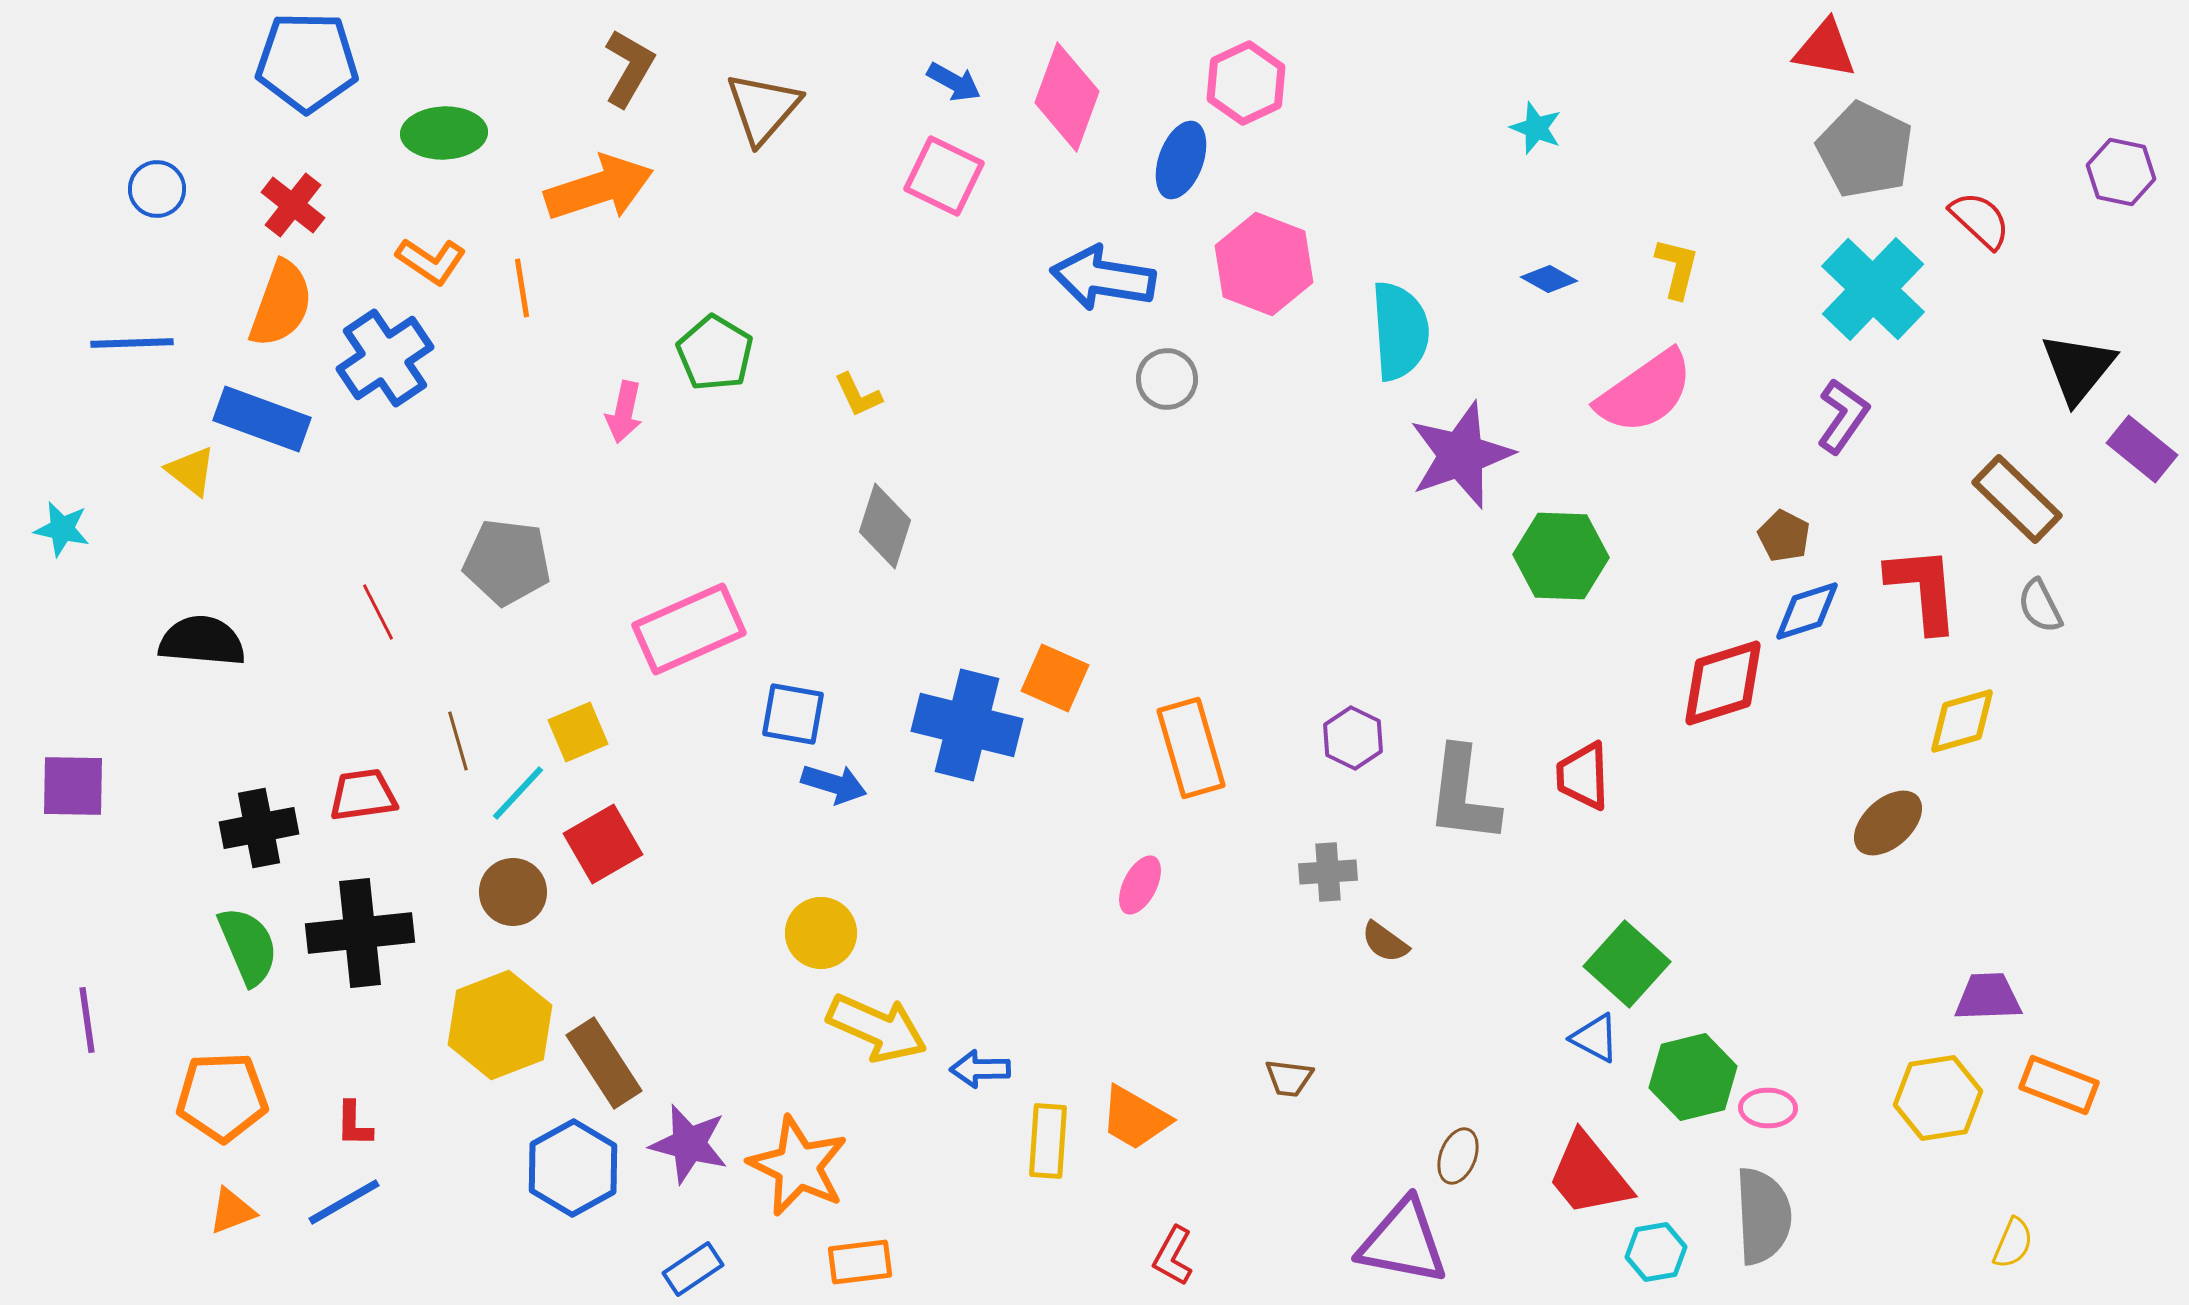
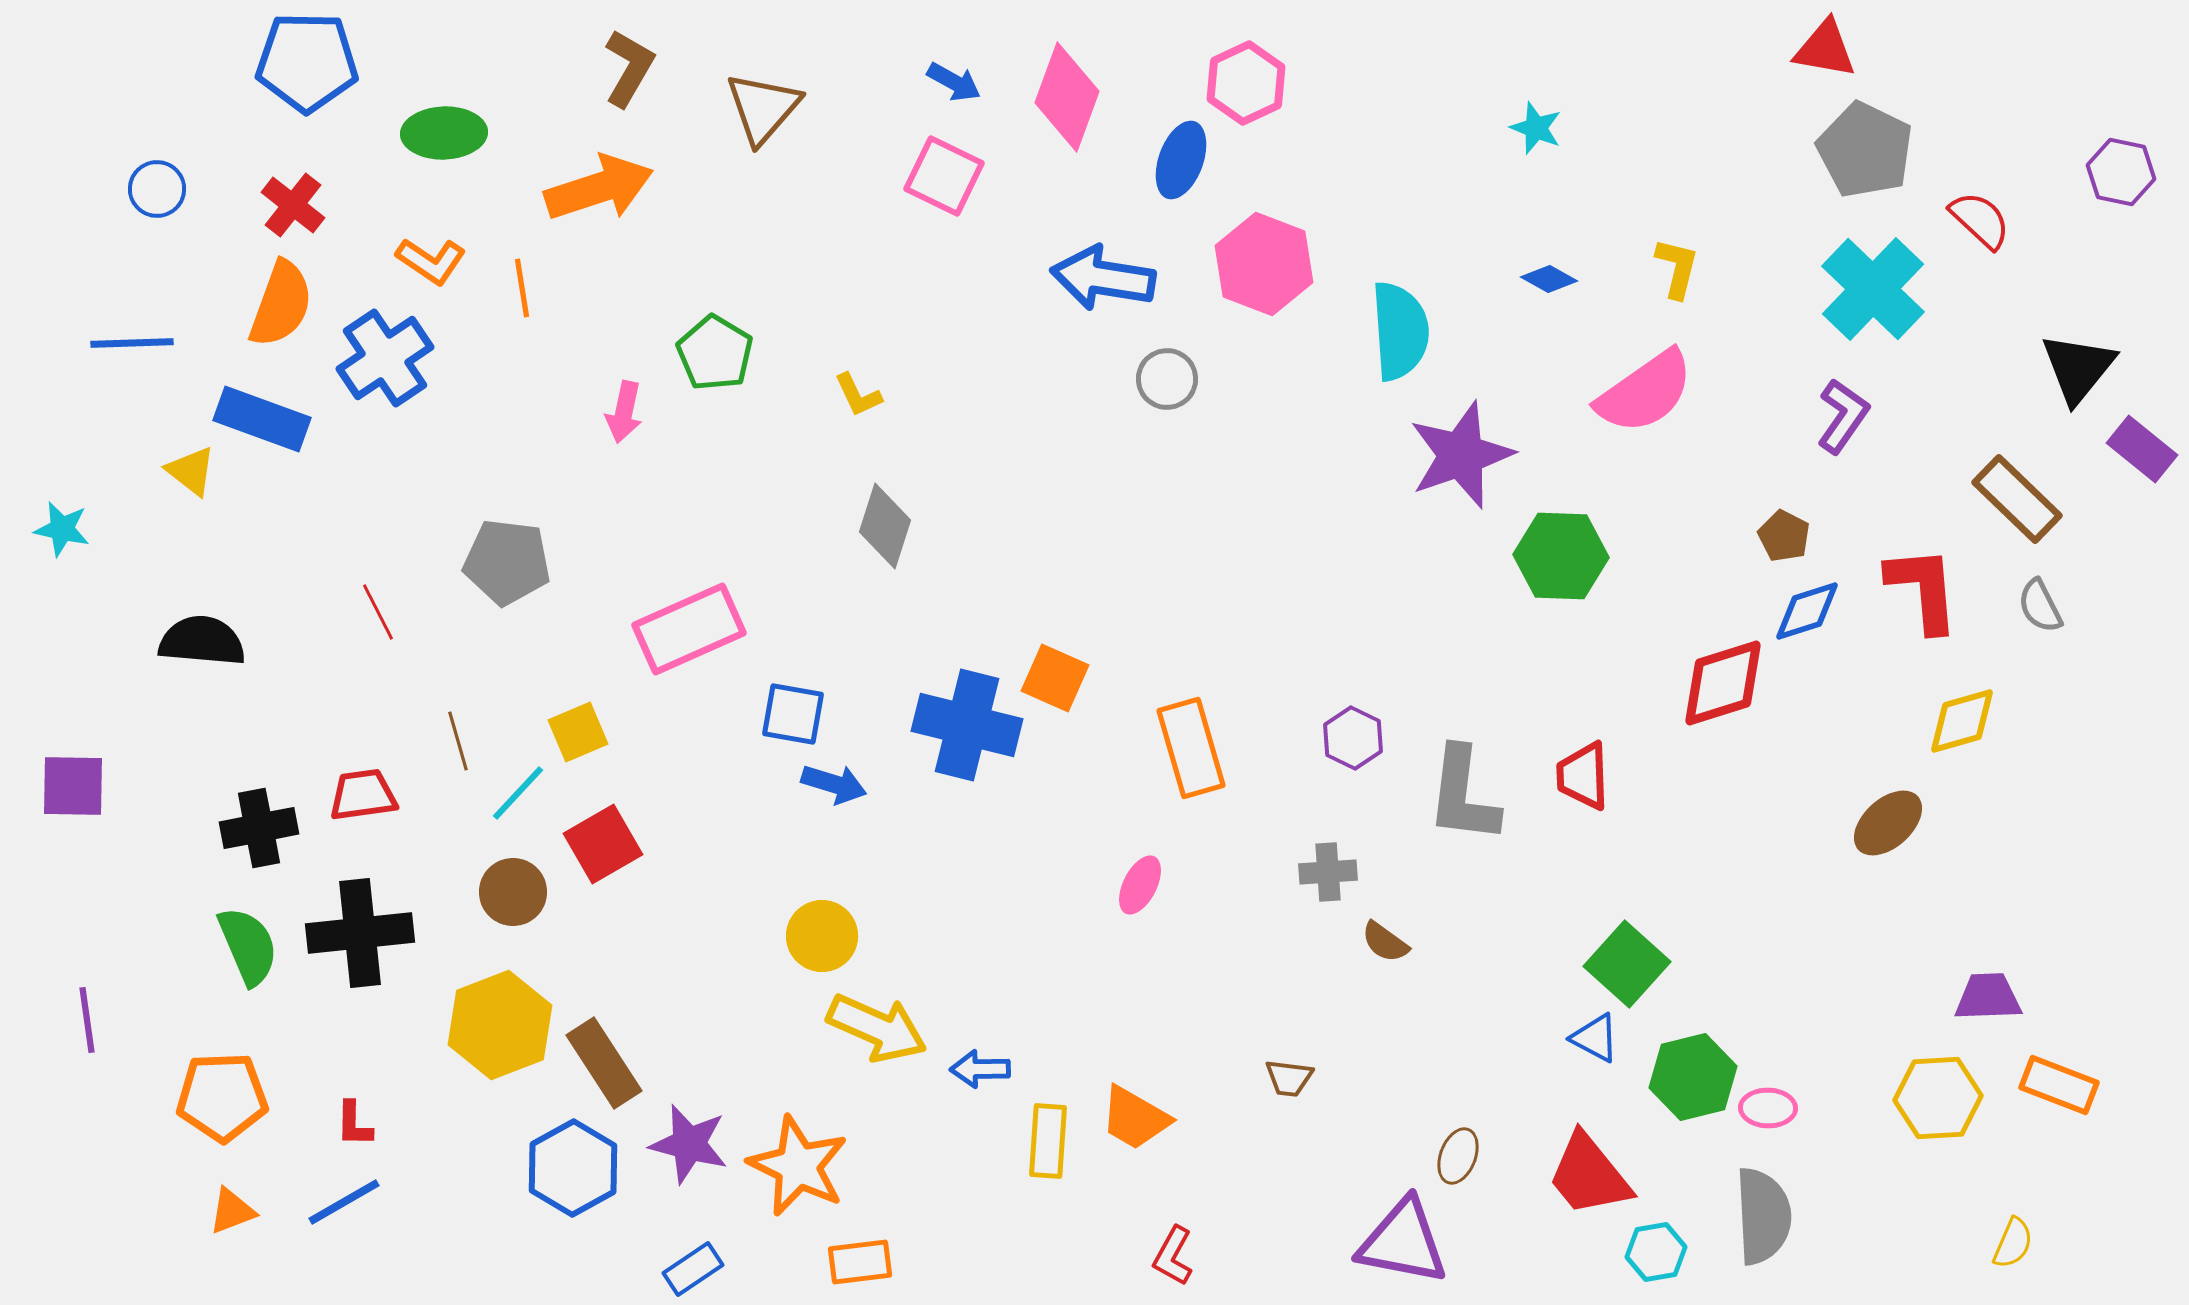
yellow circle at (821, 933): moved 1 px right, 3 px down
yellow hexagon at (1938, 1098): rotated 6 degrees clockwise
